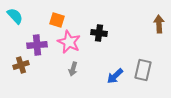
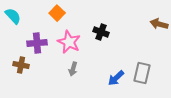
cyan semicircle: moved 2 px left
orange square: moved 7 px up; rotated 28 degrees clockwise
brown arrow: rotated 72 degrees counterclockwise
black cross: moved 2 px right, 1 px up; rotated 14 degrees clockwise
purple cross: moved 2 px up
brown cross: rotated 28 degrees clockwise
gray rectangle: moved 1 px left, 3 px down
blue arrow: moved 1 px right, 2 px down
